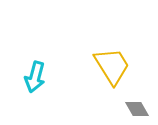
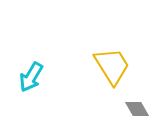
cyan arrow: moved 4 px left; rotated 16 degrees clockwise
